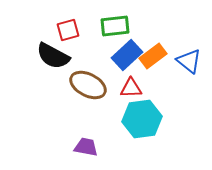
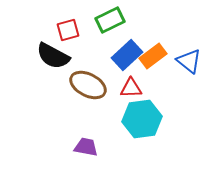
green rectangle: moved 5 px left, 6 px up; rotated 20 degrees counterclockwise
